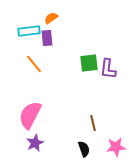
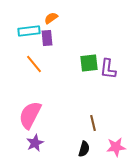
black semicircle: rotated 35 degrees clockwise
